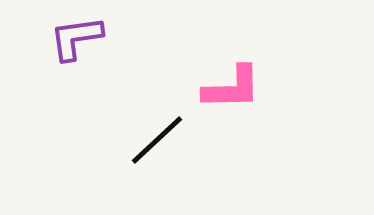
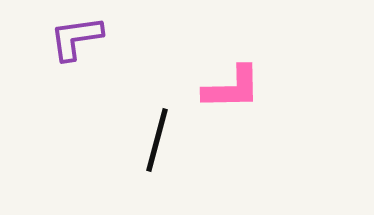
black line: rotated 32 degrees counterclockwise
